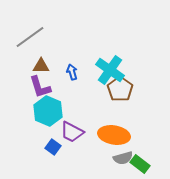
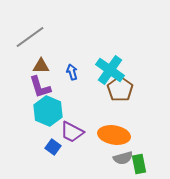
green rectangle: moved 1 px left; rotated 42 degrees clockwise
